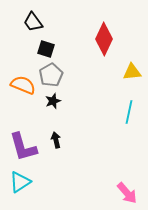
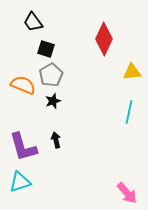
cyan triangle: rotated 15 degrees clockwise
